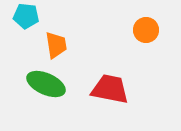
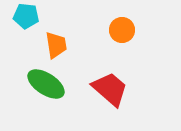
orange circle: moved 24 px left
green ellipse: rotated 9 degrees clockwise
red trapezoid: rotated 30 degrees clockwise
